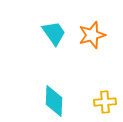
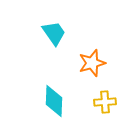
orange star: moved 28 px down
